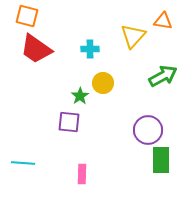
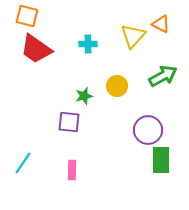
orange triangle: moved 2 px left, 3 px down; rotated 18 degrees clockwise
cyan cross: moved 2 px left, 5 px up
yellow circle: moved 14 px right, 3 px down
green star: moved 4 px right; rotated 18 degrees clockwise
cyan line: rotated 60 degrees counterclockwise
pink rectangle: moved 10 px left, 4 px up
